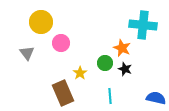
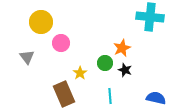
cyan cross: moved 7 px right, 8 px up
orange star: rotated 24 degrees clockwise
gray triangle: moved 4 px down
black star: moved 1 px down
brown rectangle: moved 1 px right, 1 px down
